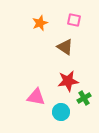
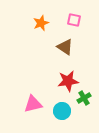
orange star: moved 1 px right
pink triangle: moved 3 px left, 7 px down; rotated 24 degrees counterclockwise
cyan circle: moved 1 px right, 1 px up
